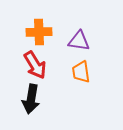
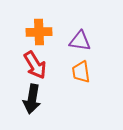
purple triangle: moved 1 px right
black arrow: moved 1 px right
